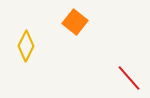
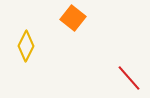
orange square: moved 2 px left, 4 px up
